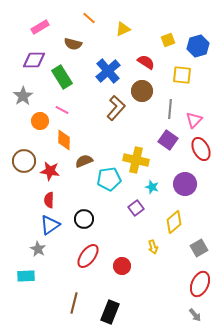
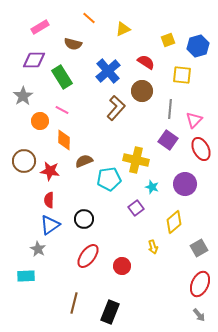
gray arrow at (195, 315): moved 4 px right
